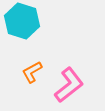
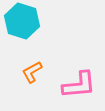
pink L-shape: moved 10 px right; rotated 33 degrees clockwise
